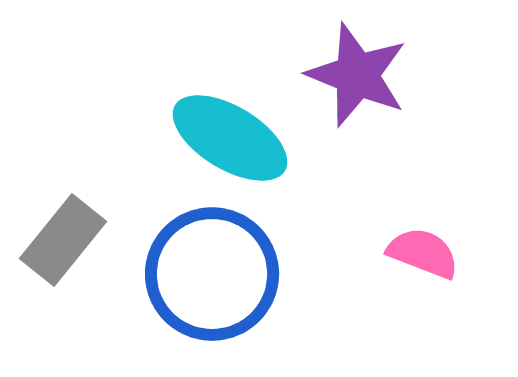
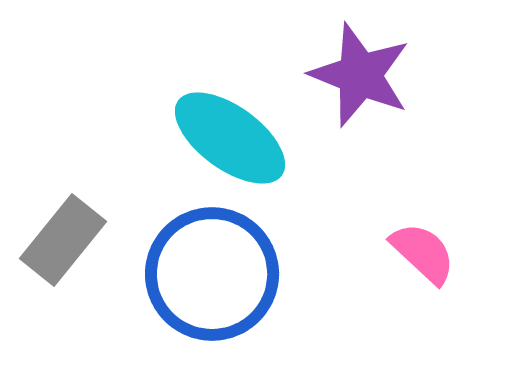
purple star: moved 3 px right
cyan ellipse: rotated 5 degrees clockwise
pink semicircle: rotated 22 degrees clockwise
